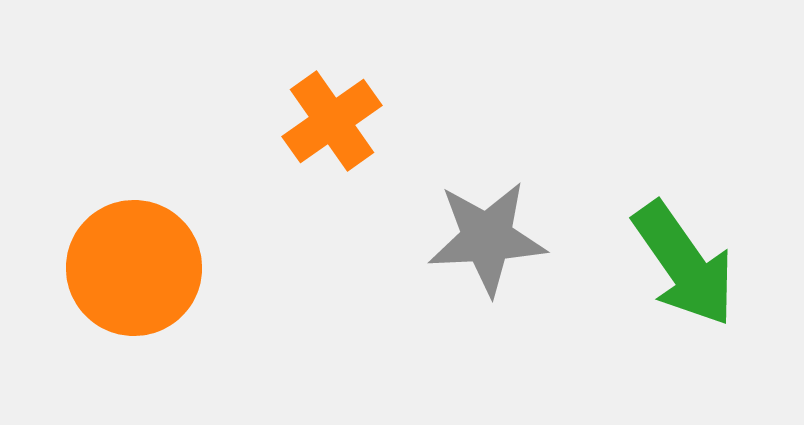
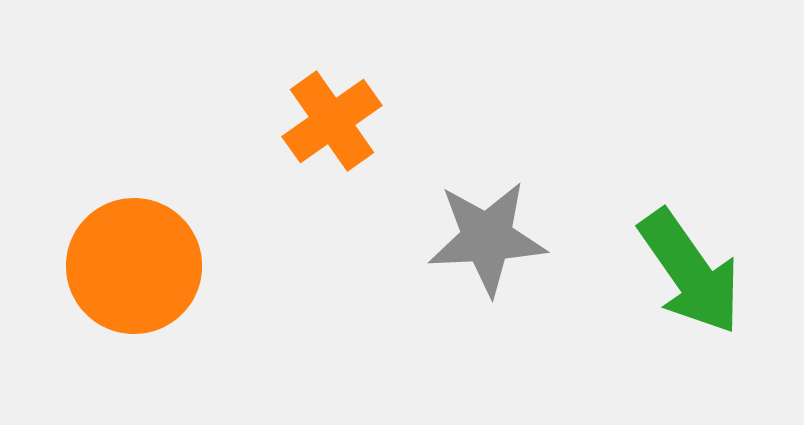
green arrow: moved 6 px right, 8 px down
orange circle: moved 2 px up
